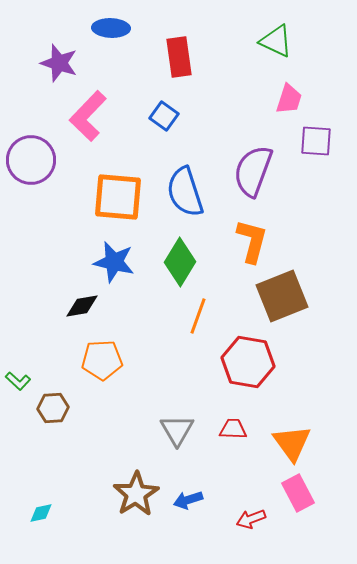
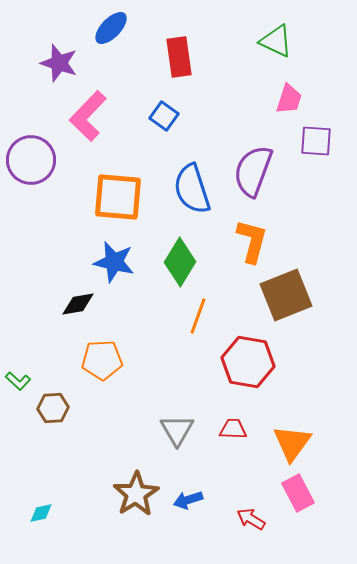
blue ellipse: rotated 48 degrees counterclockwise
blue semicircle: moved 7 px right, 3 px up
brown square: moved 4 px right, 1 px up
black diamond: moved 4 px left, 2 px up
orange triangle: rotated 12 degrees clockwise
red arrow: rotated 52 degrees clockwise
